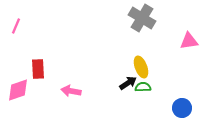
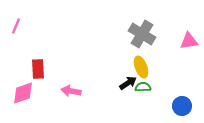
gray cross: moved 16 px down
pink diamond: moved 5 px right, 3 px down
blue circle: moved 2 px up
